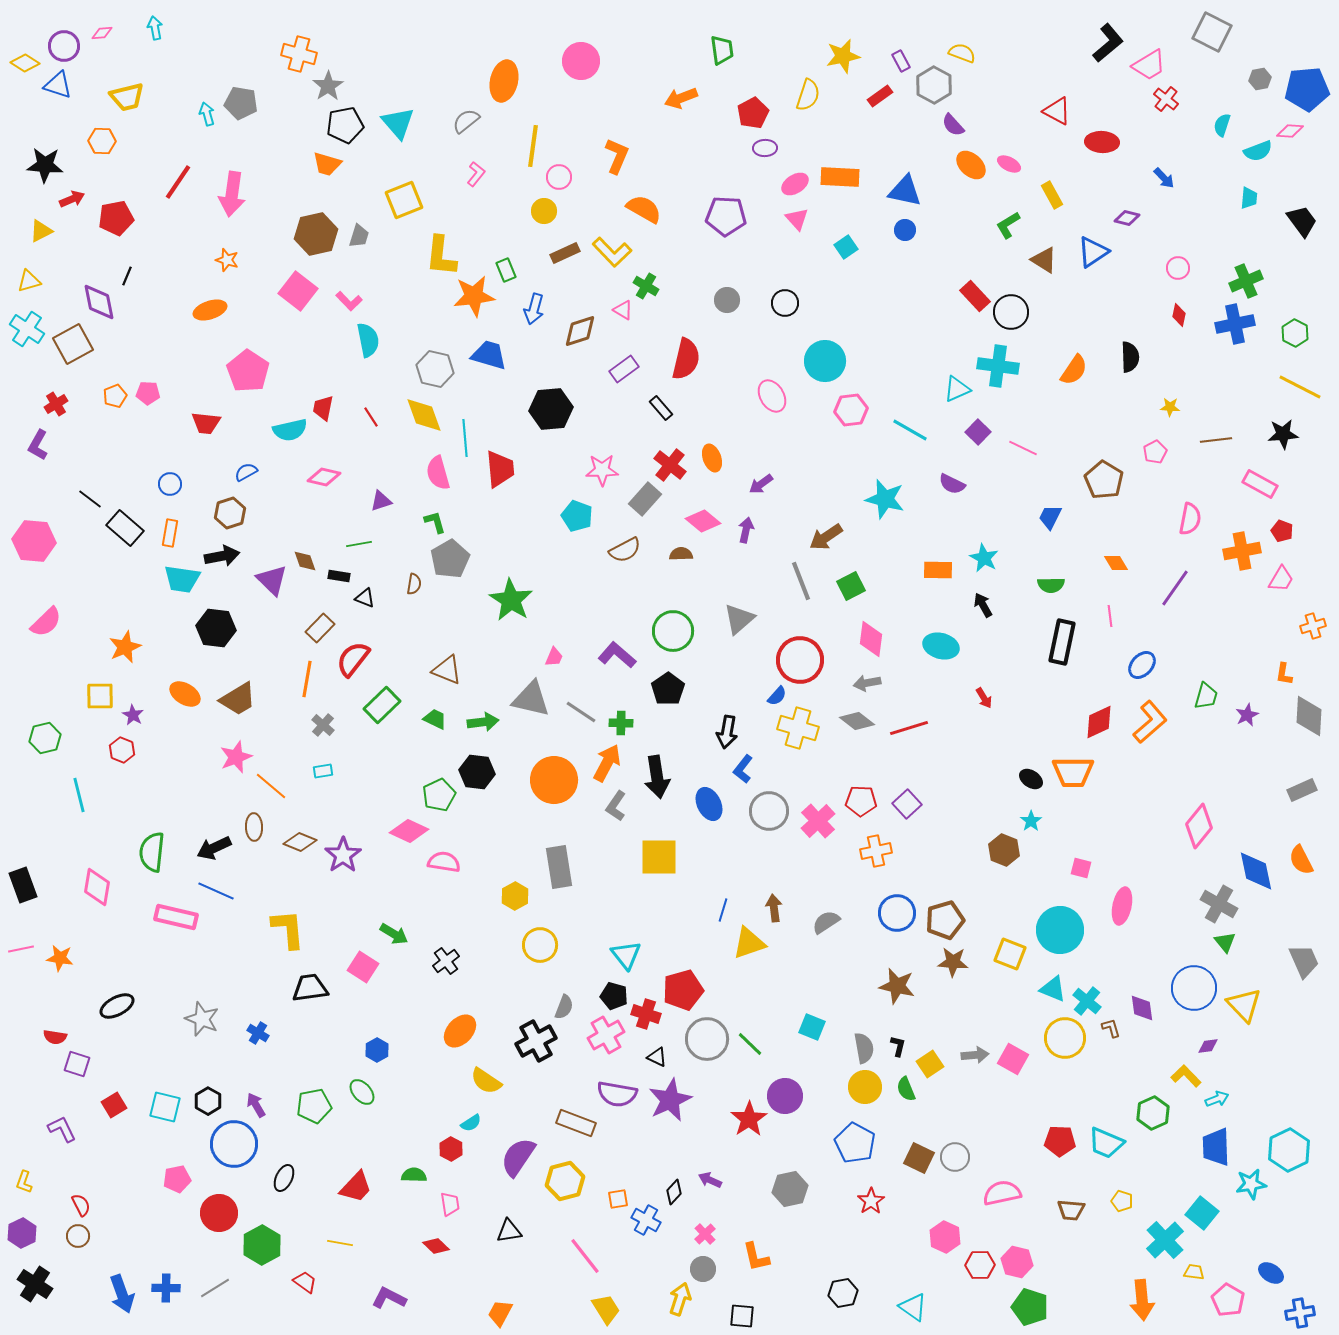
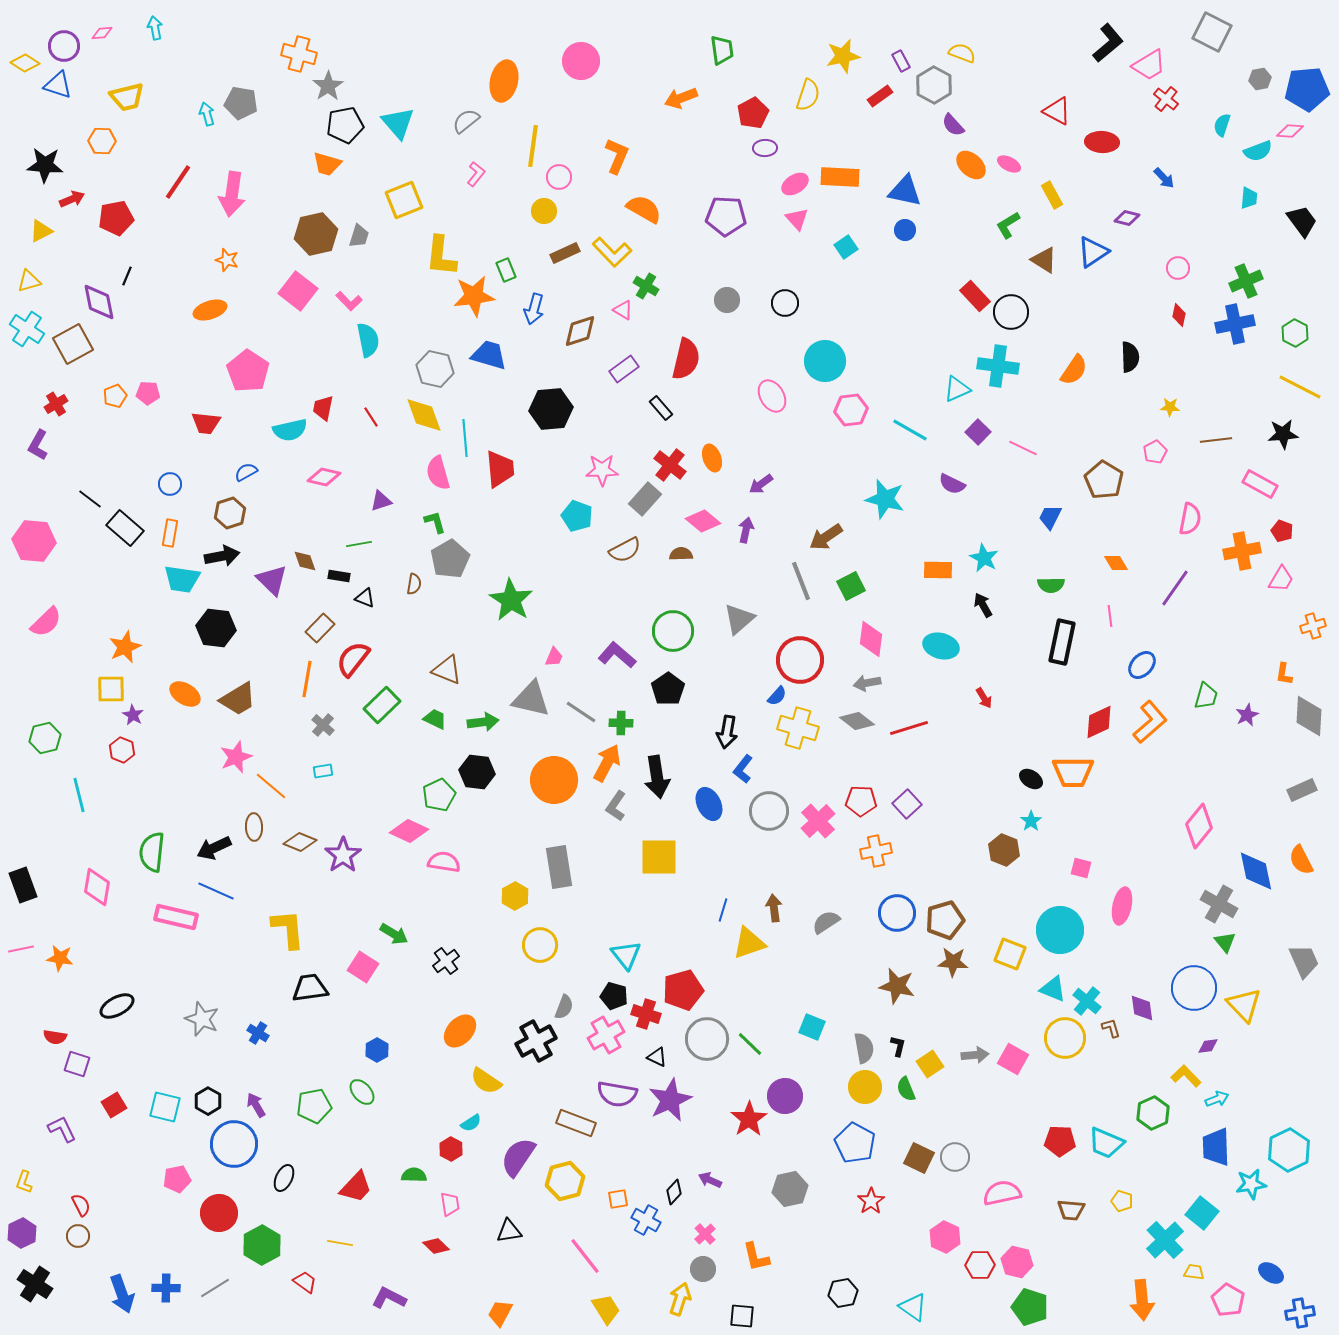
yellow square at (100, 696): moved 11 px right, 7 px up
